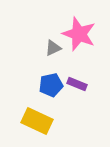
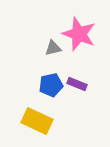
gray triangle: rotated 12 degrees clockwise
